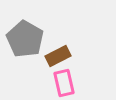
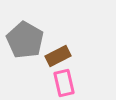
gray pentagon: moved 1 px down
